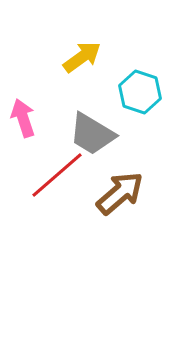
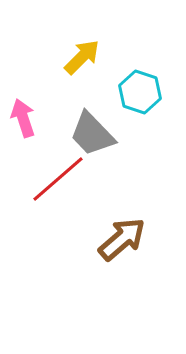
yellow arrow: rotated 9 degrees counterclockwise
gray trapezoid: rotated 15 degrees clockwise
red line: moved 1 px right, 4 px down
brown arrow: moved 2 px right, 46 px down
